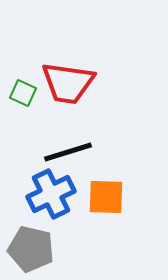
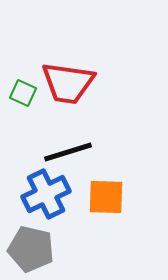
blue cross: moved 5 px left
